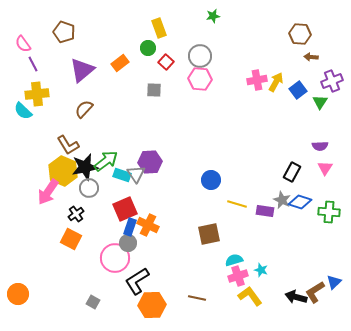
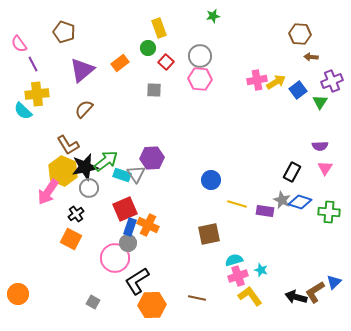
pink semicircle at (23, 44): moved 4 px left
yellow arrow at (276, 82): rotated 30 degrees clockwise
purple hexagon at (150, 162): moved 2 px right, 4 px up
